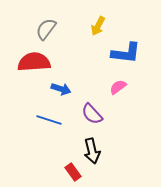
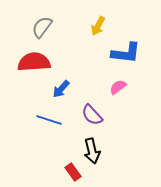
gray semicircle: moved 4 px left, 2 px up
blue arrow: rotated 114 degrees clockwise
purple semicircle: moved 1 px down
